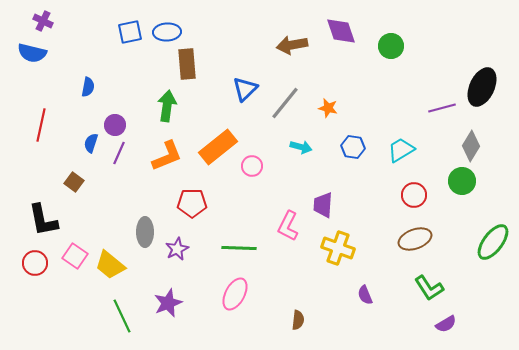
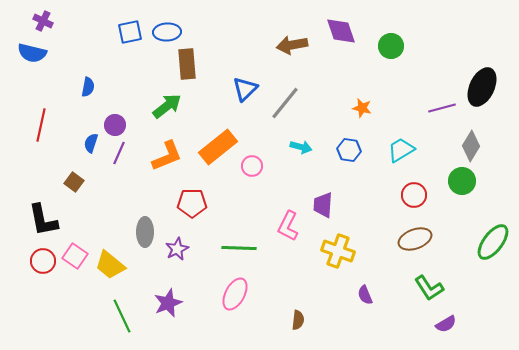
green arrow at (167, 106): rotated 44 degrees clockwise
orange star at (328, 108): moved 34 px right
blue hexagon at (353, 147): moved 4 px left, 3 px down
yellow cross at (338, 248): moved 3 px down
red circle at (35, 263): moved 8 px right, 2 px up
